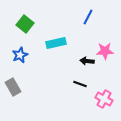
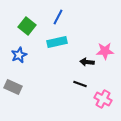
blue line: moved 30 px left
green square: moved 2 px right, 2 px down
cyan rectangle: moved 1 px right, 1 px up
blue star: moved 1 px left
black arrow: moved 1 px down
gray rectangle: rotated 36 degrees counterclockwise
pink cross: moved 1 px left
